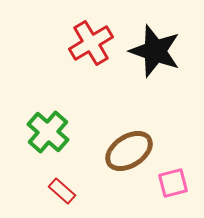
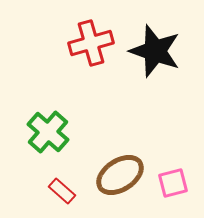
red cross: rotated 15 degrees clockwise
brown ellipse: moved 9 px left, 24 px down
